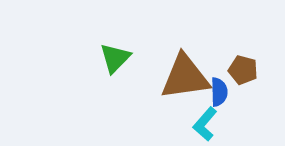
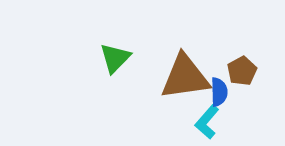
brown pentagon: moved 1 px left, 1 px down; rotated 28 degrees clockwise
cyan L-shape: moved 2 px right, 2 px up
